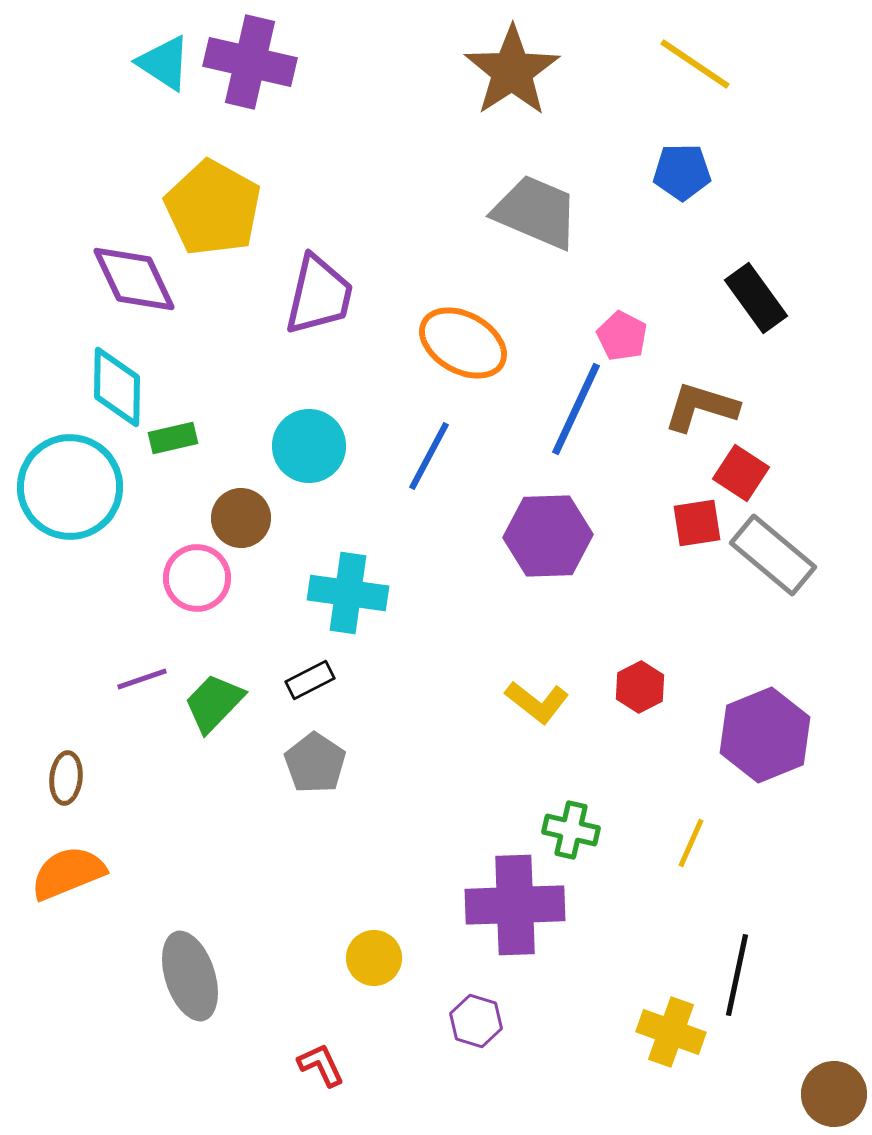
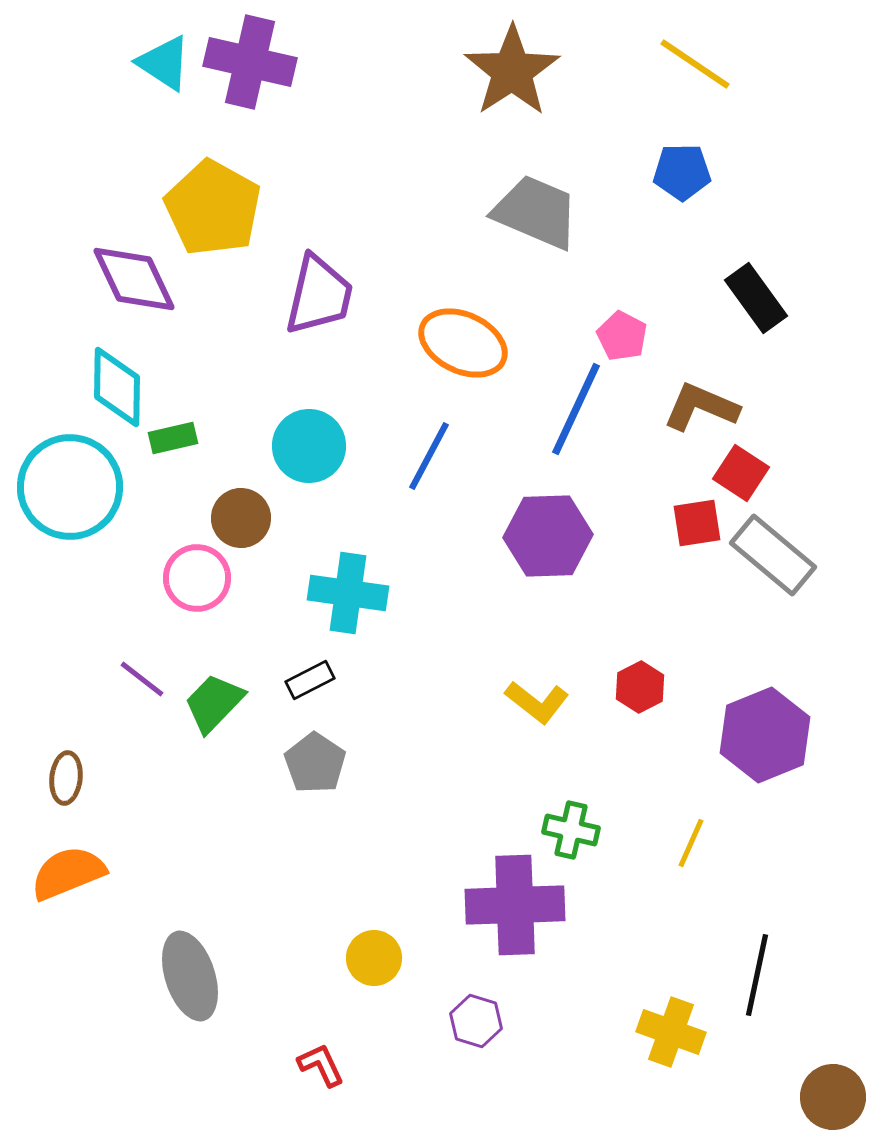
orange ellipse at (463, 343): rotated 4 degrees counterclockwise
brown L-shape at (701, 407): rotated 6 degrees clockwise
purple line at (142, 679): rotated 57 degrees clockwise
black line at (737, 975): moved 20 px right
brown circle at (834, 1094): moved 1 px left, 3 px down
